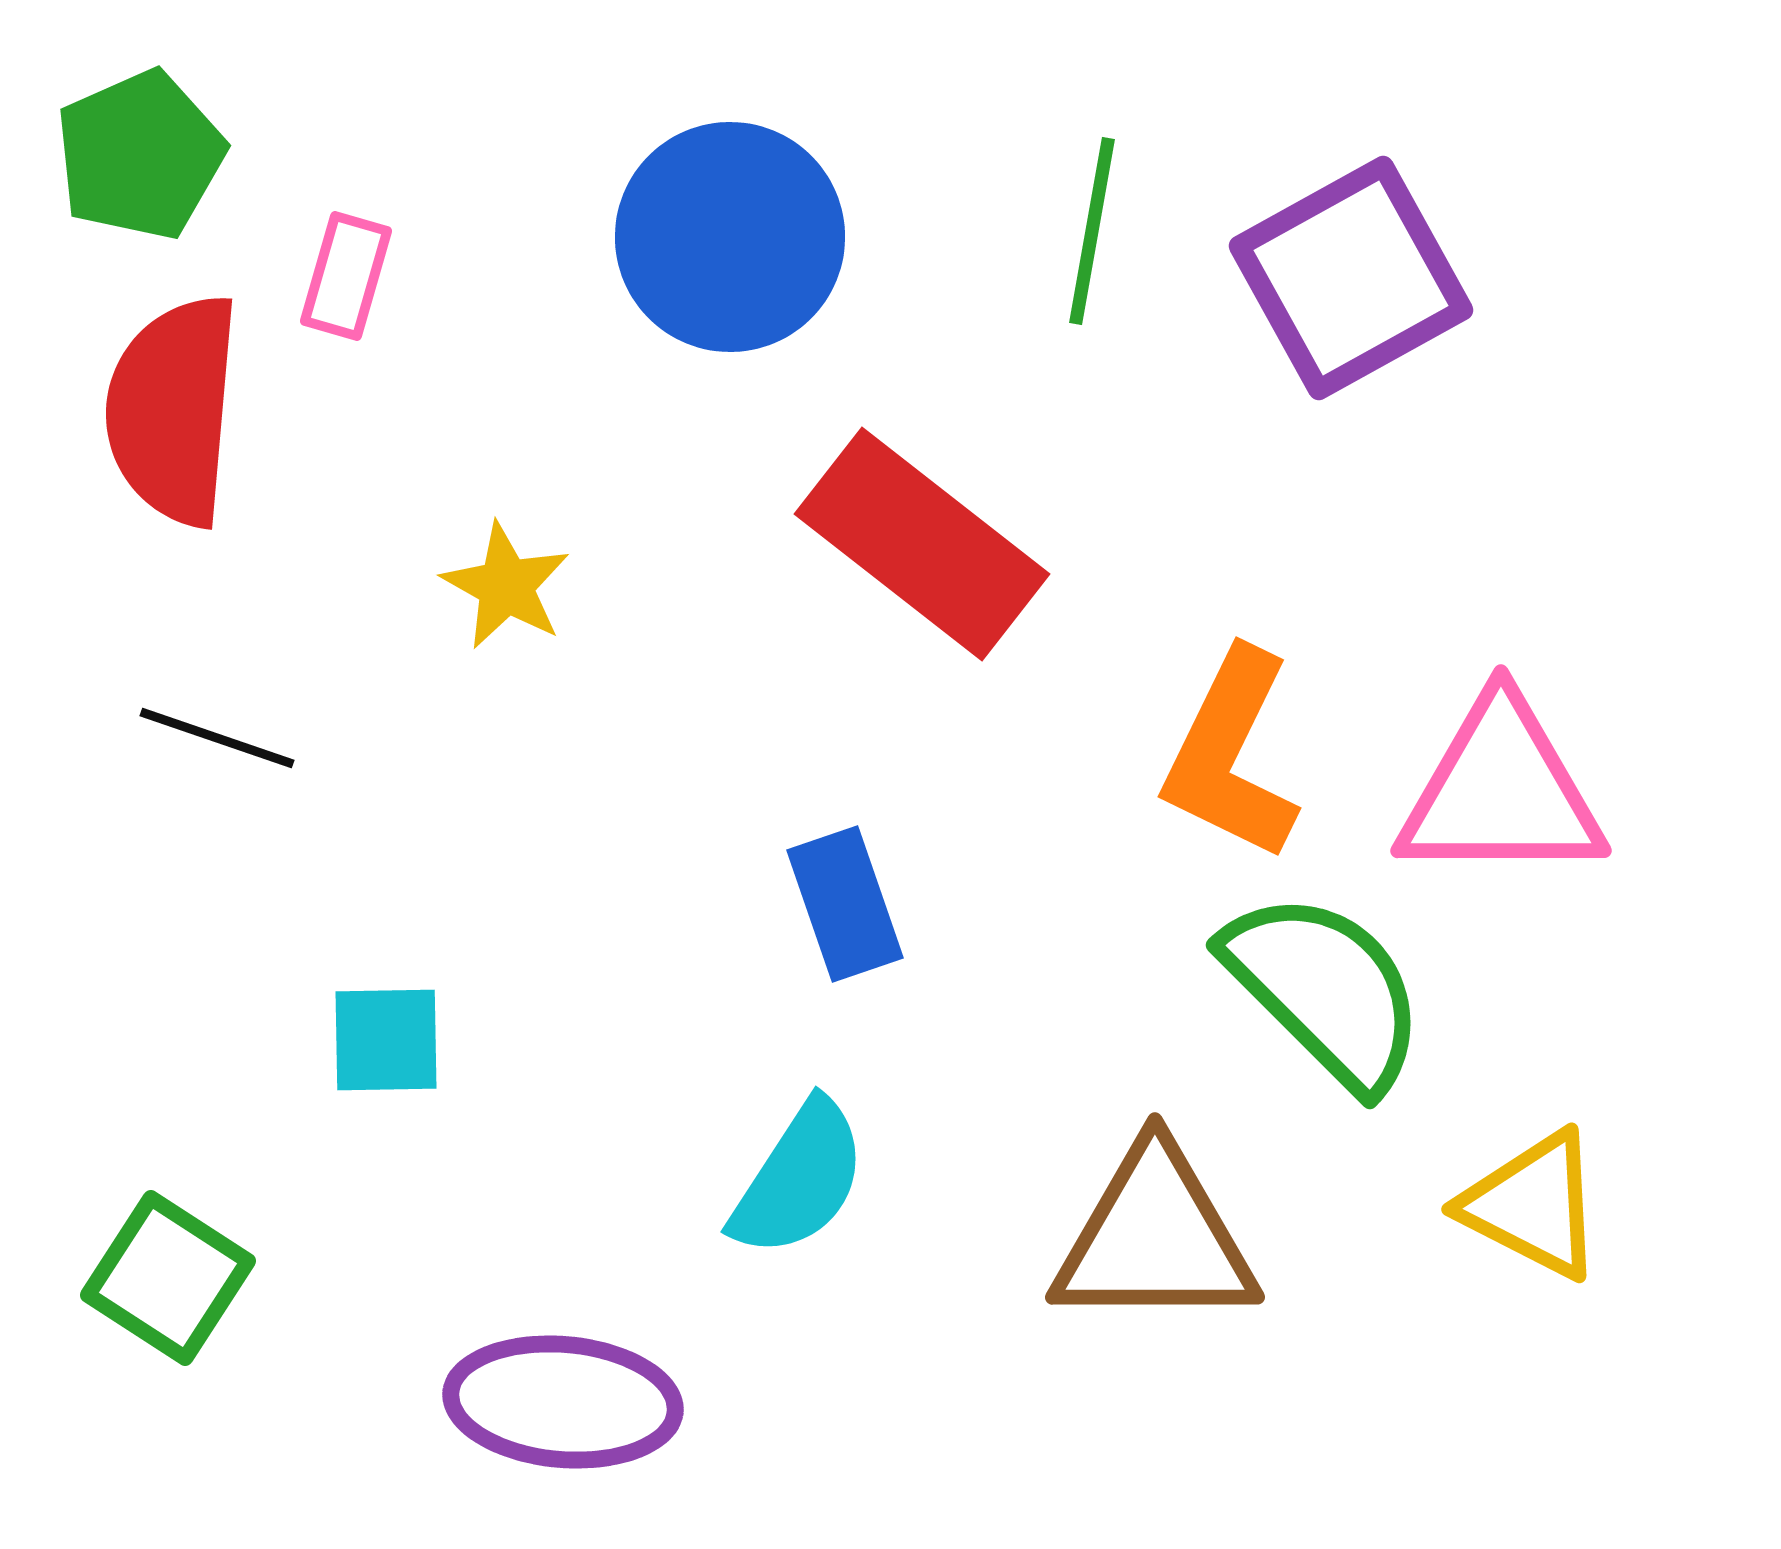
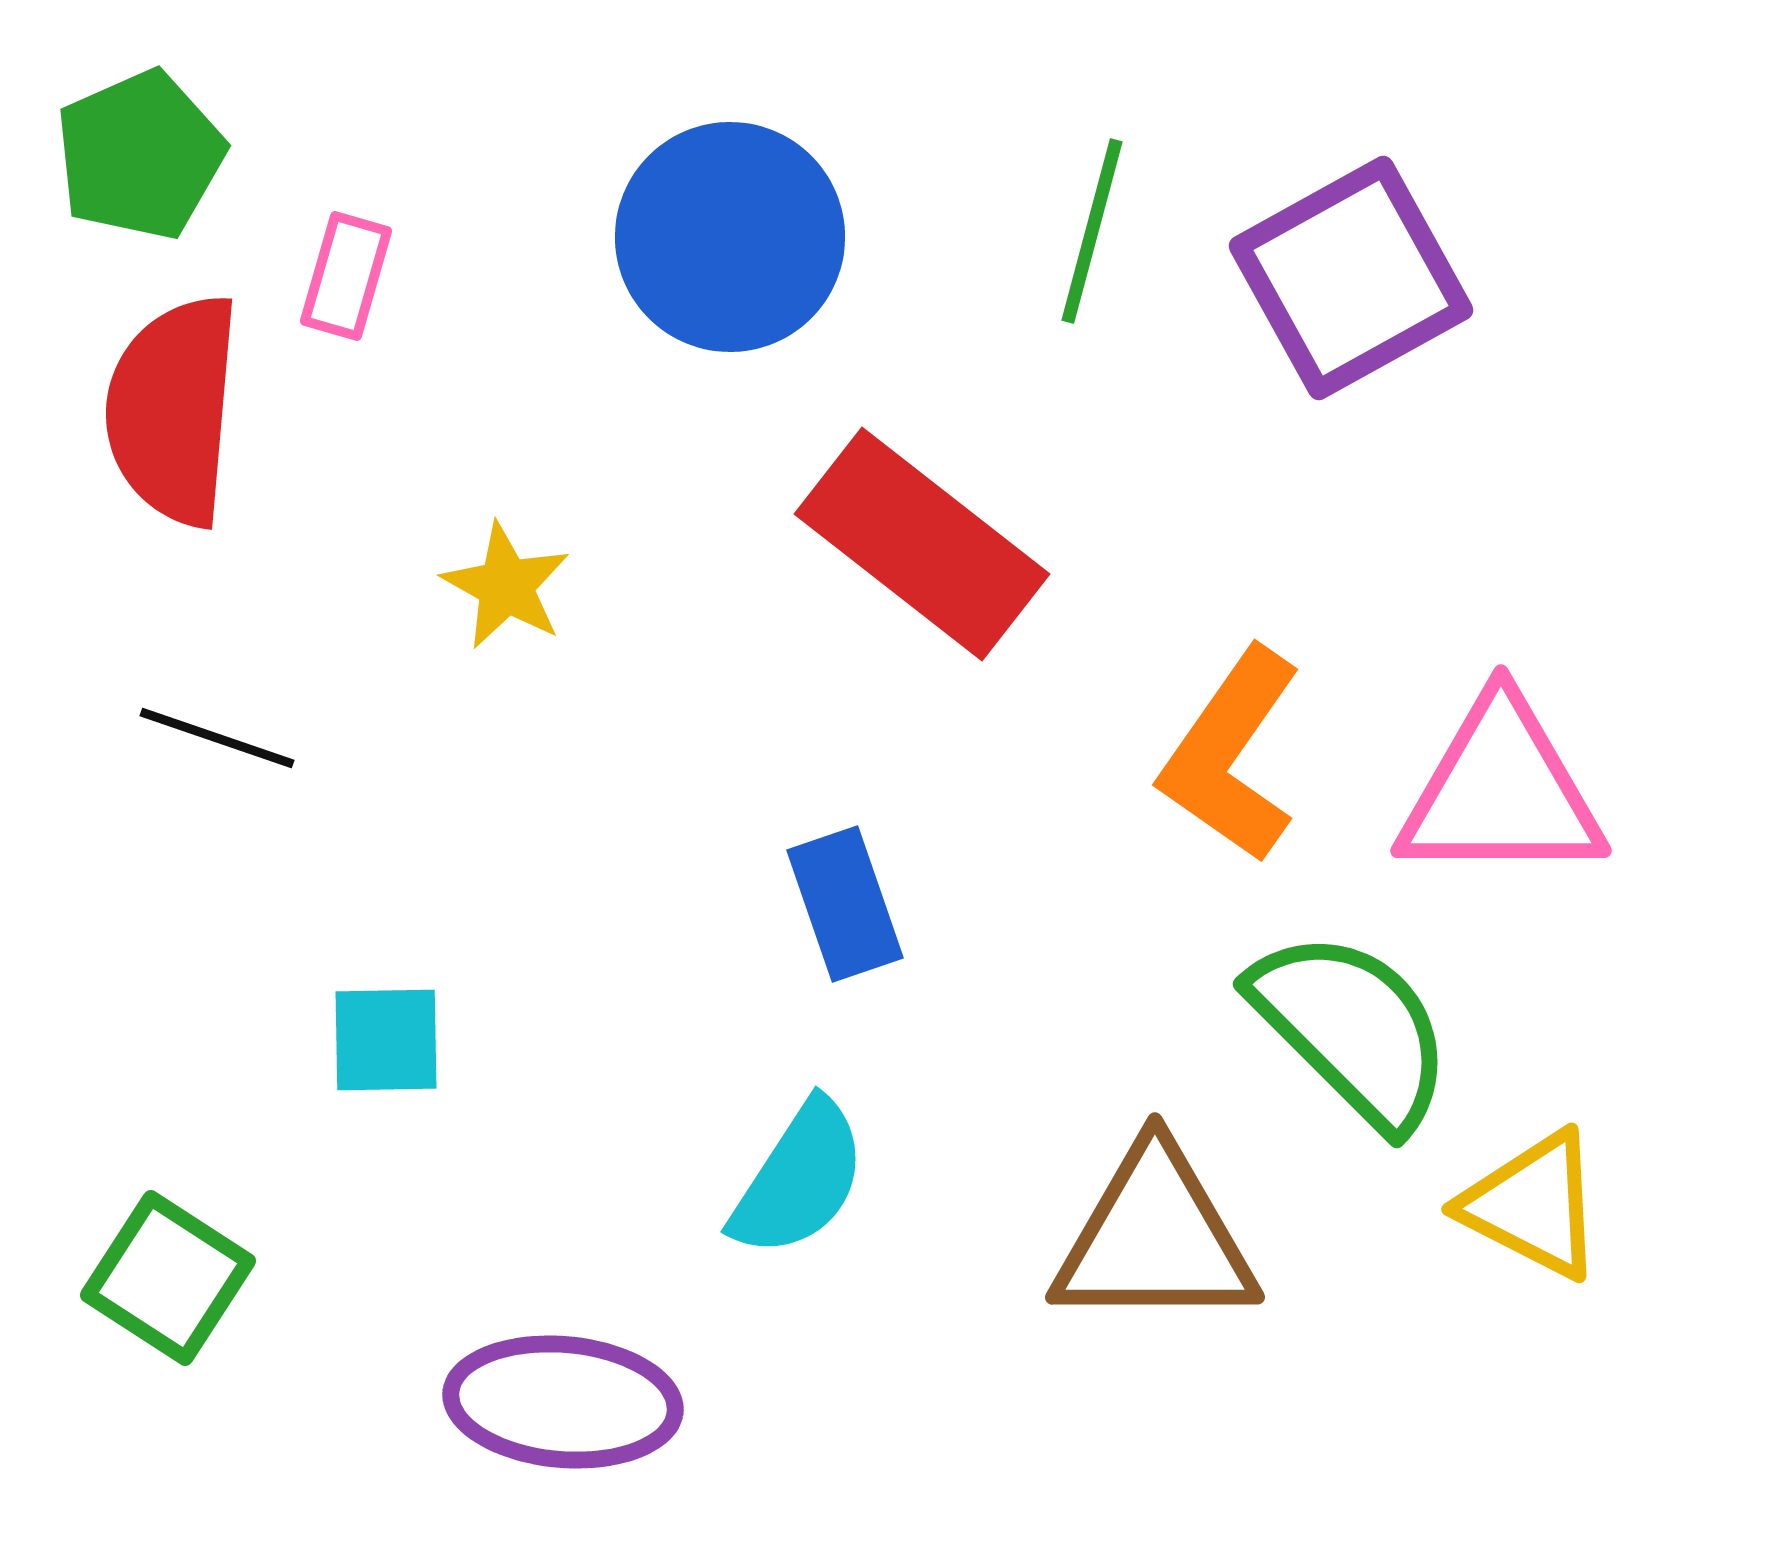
green line: rotated 5 degrees clockwise
orange L-shape: rotated 9 degrees clockwise
green semicircle: moved 27 px right, 39 px down
